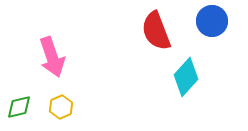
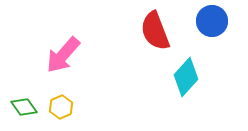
red semicircle: moved 1 px left
pink arrow: moved 11 px right, 2 px up; rotated 60 degrees clockwise
green diamond: moved 5 px right; rotated 68 degrees clockwise
